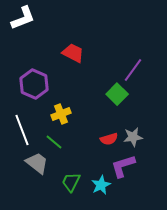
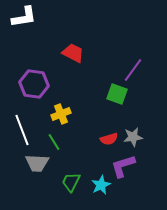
white L-shape: moved 1 px right, 1 px up; rotated 12 degrees clockwise
purple hexagon: rotated 16 degrees counterclockwise
green square: rotated 25 degrees counterclockwise
green line: rotated 18 degrees clockwise
gray trapezoid: rotated 145 degrees clockwise
